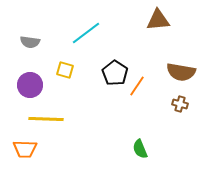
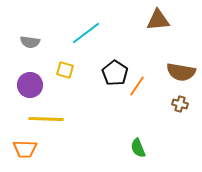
green semicircle: moved 2 px left, 1 px up
